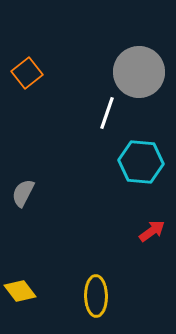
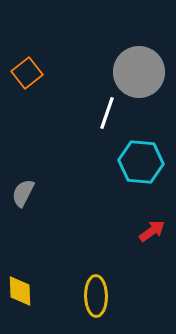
yellow diamond: rotated 36 degrees clockwise
